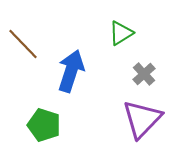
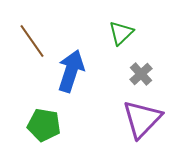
green triangle: rotated 12 degrees counterclockwise
brown line: moved 9 px right, 3 px up; rotated 9 degrees clockwise
gray cross: moved 3 px left
green pentagon: rotated 8 degrees counterclockwise
